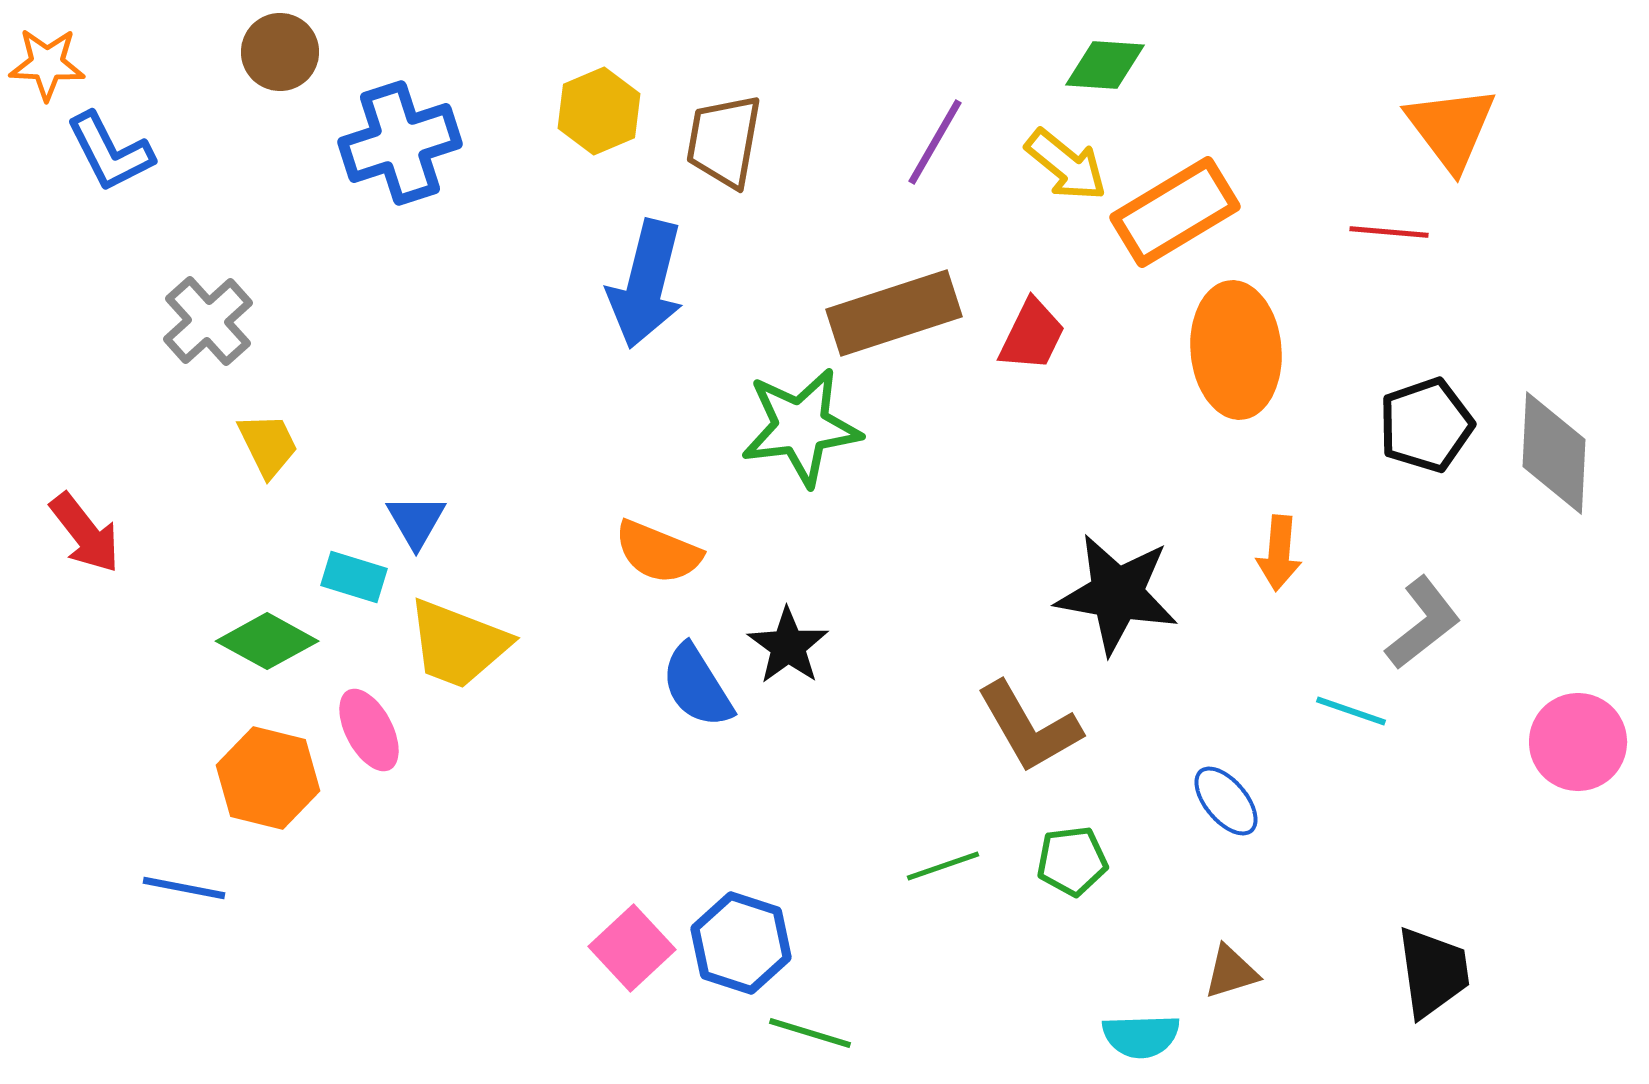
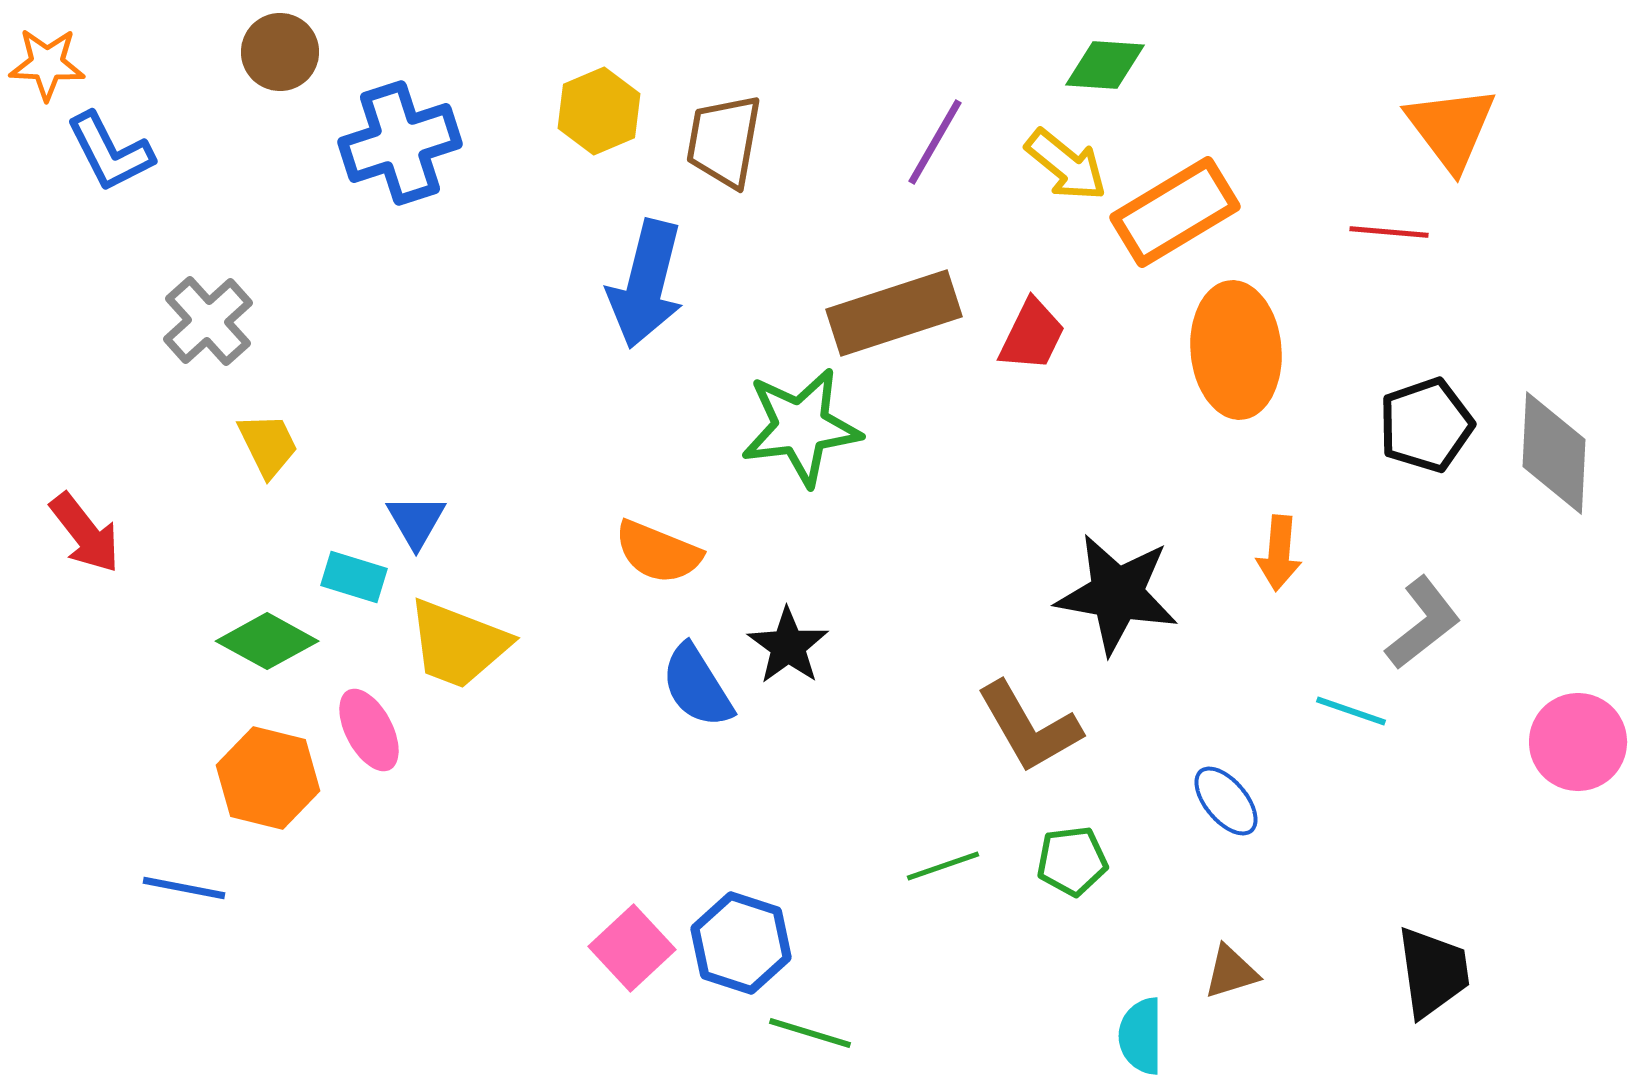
cyan semicircle at (1141, 1036): rotated 92 degrees clockwise
